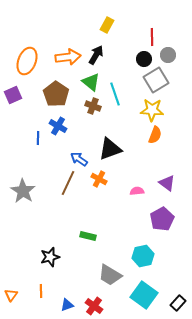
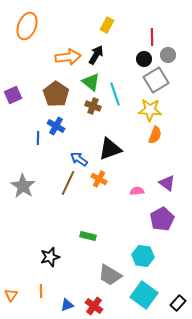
orange ellipse: moved 35 px up
yellow star: moved 2 px left
blue cross: moved 2 px left
gray star: moved 5 px up
cyan hexagon: rotated 20 degrees clockwise
